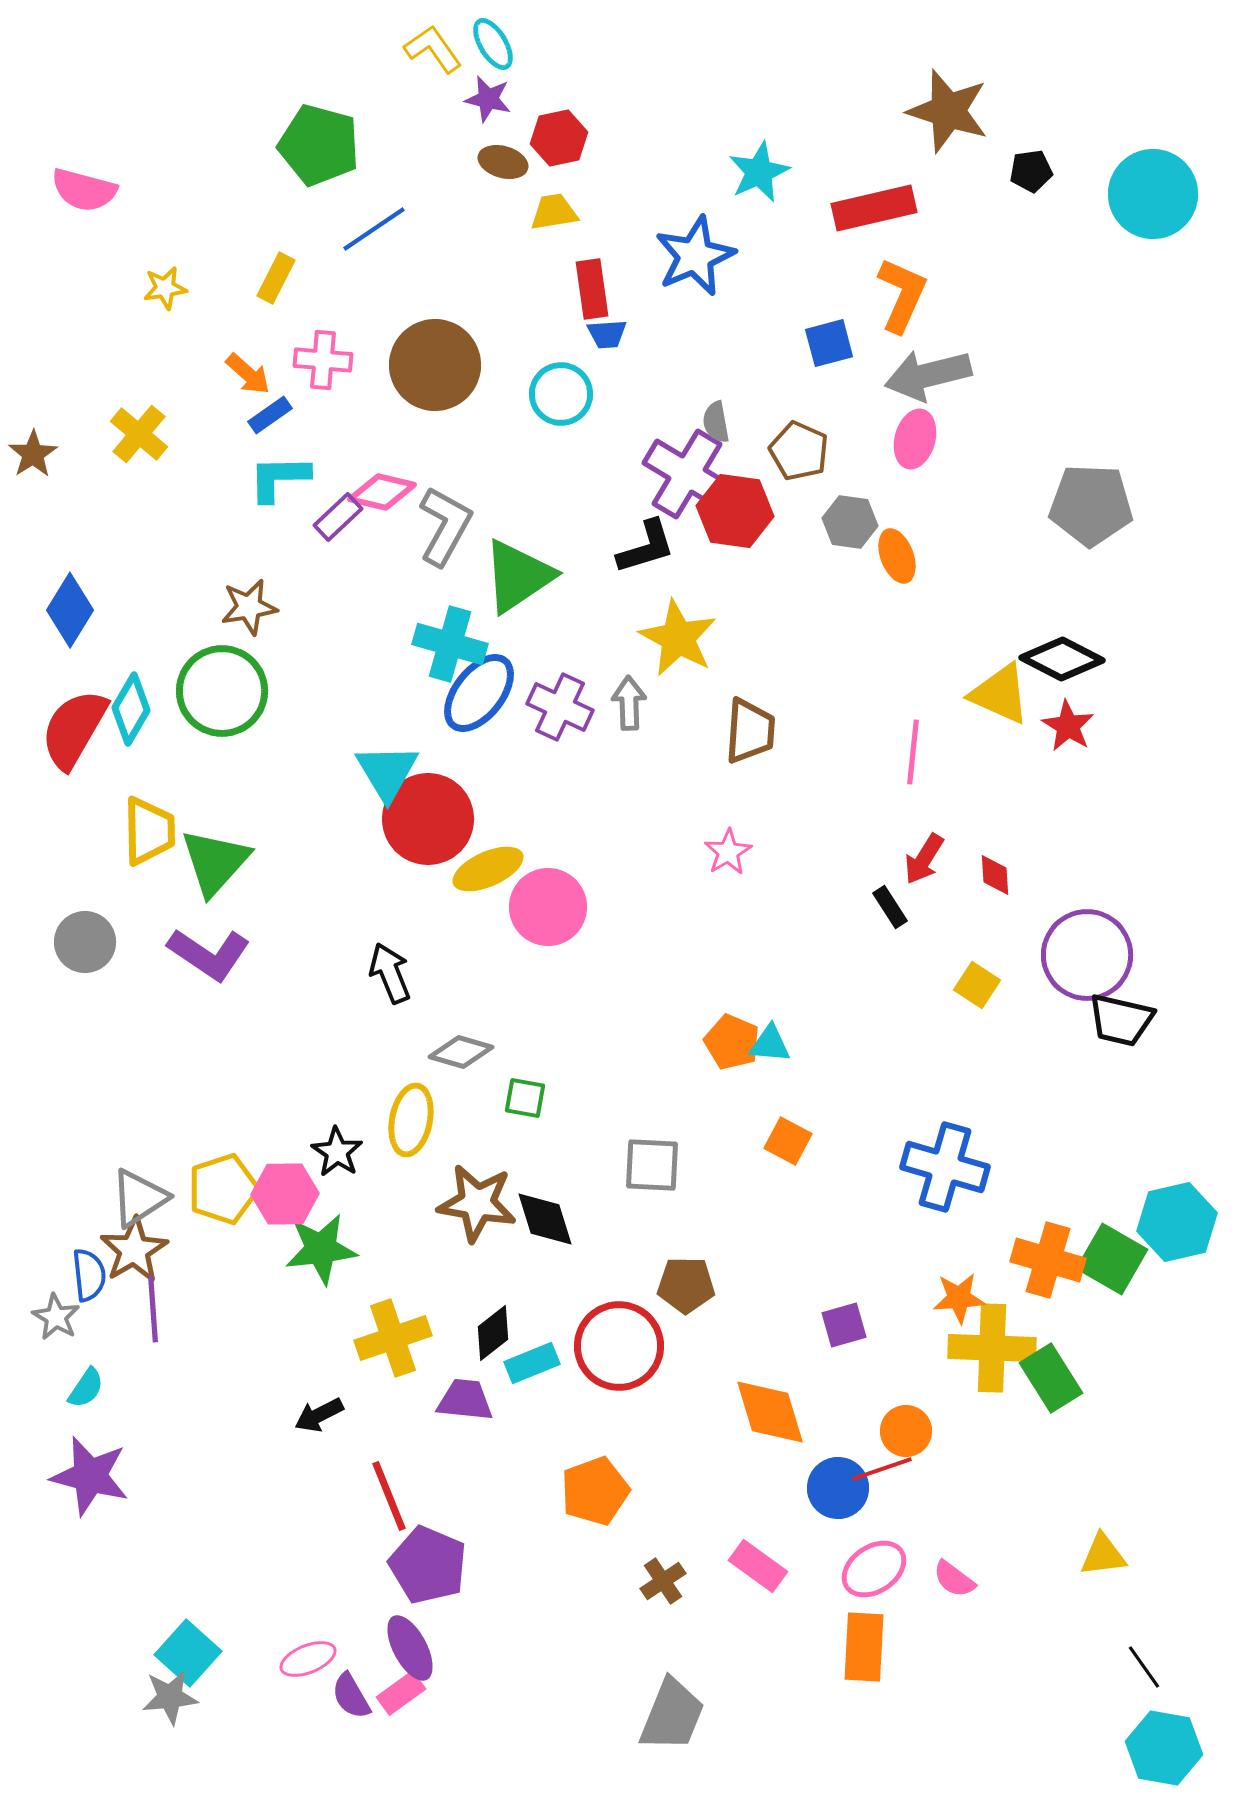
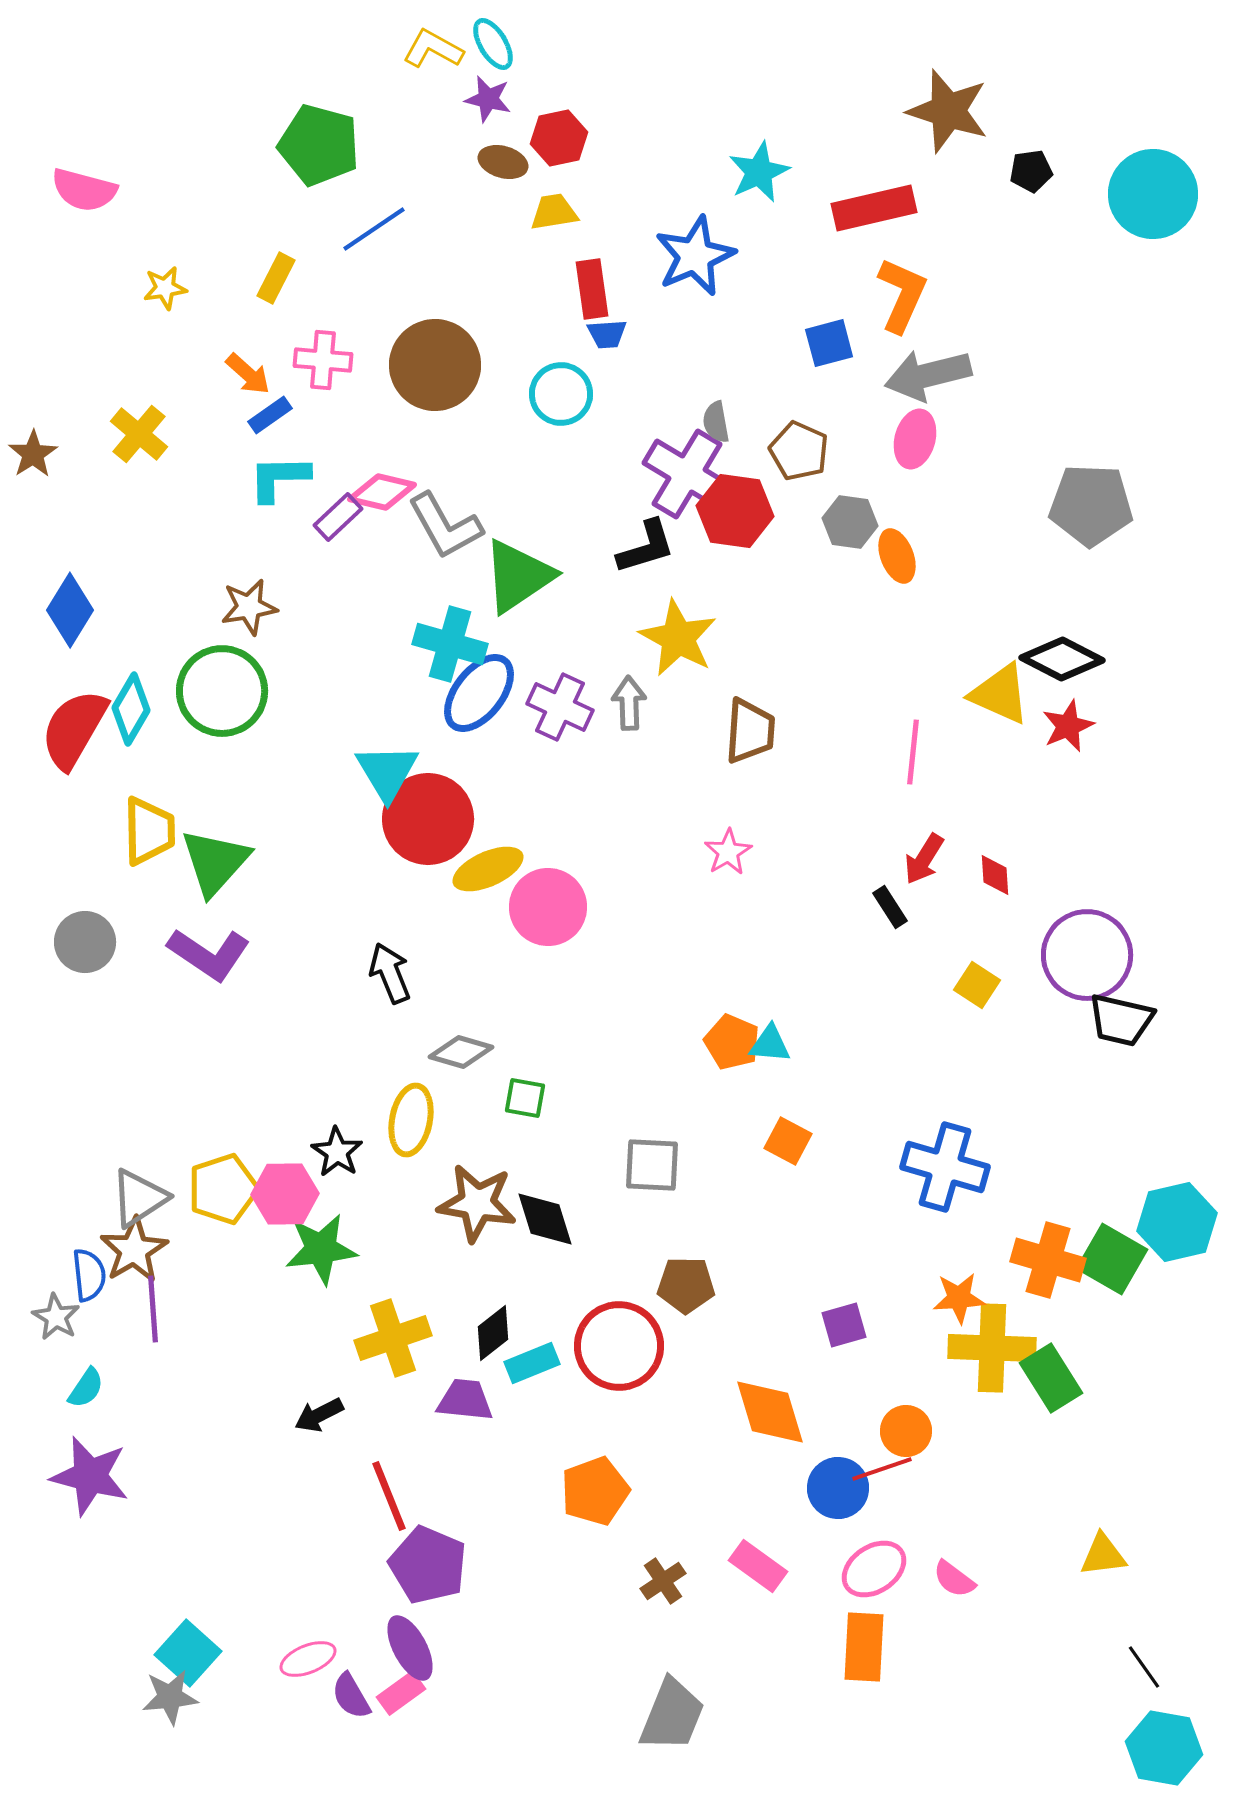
yellow L-shape at (433, 49): rotated 26 degrees counterclockwise
gray L-shape at (445, 526): rotated 122 degrees clockwise
red star at (1068, 726): rotated 18 degrees clockwise
